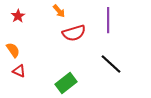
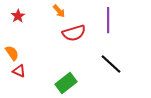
orange semicircle: moved 1 px left, 3 px down
